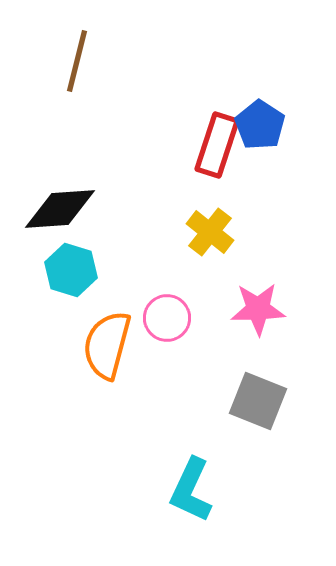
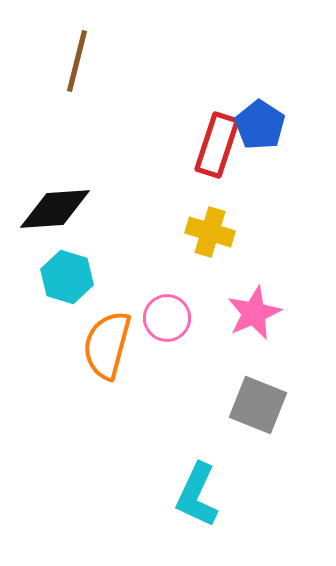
black diamond: moved 5 px left
yellow cross: rotated 21 degrees counterclockwise
cyan hexagon: moved 4 px left, 7 px down
pink star: moved 4 px left, 4 px down; rotated 22 degrees counterclockwise
gray square: moved 4 px down
cyan L-shape: moved 6 px right, 5 px down
